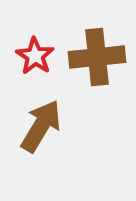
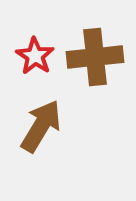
brown cross: moved 2 px left
